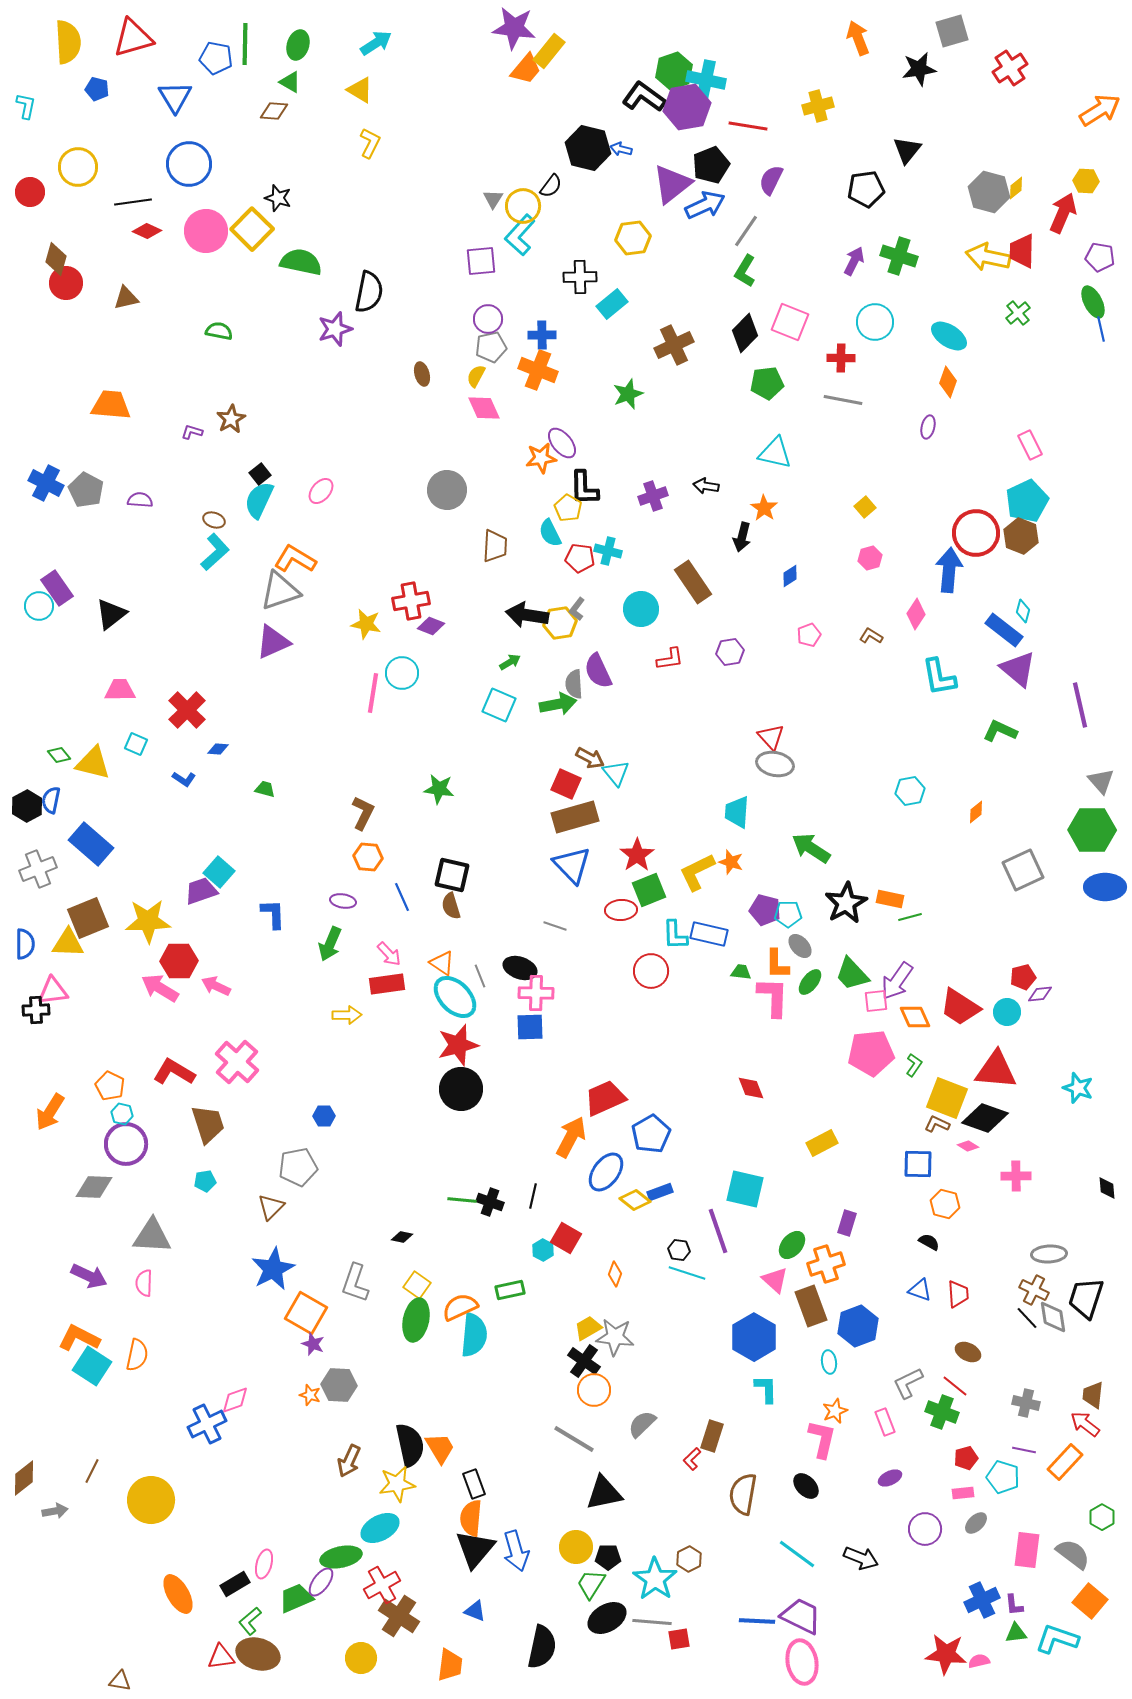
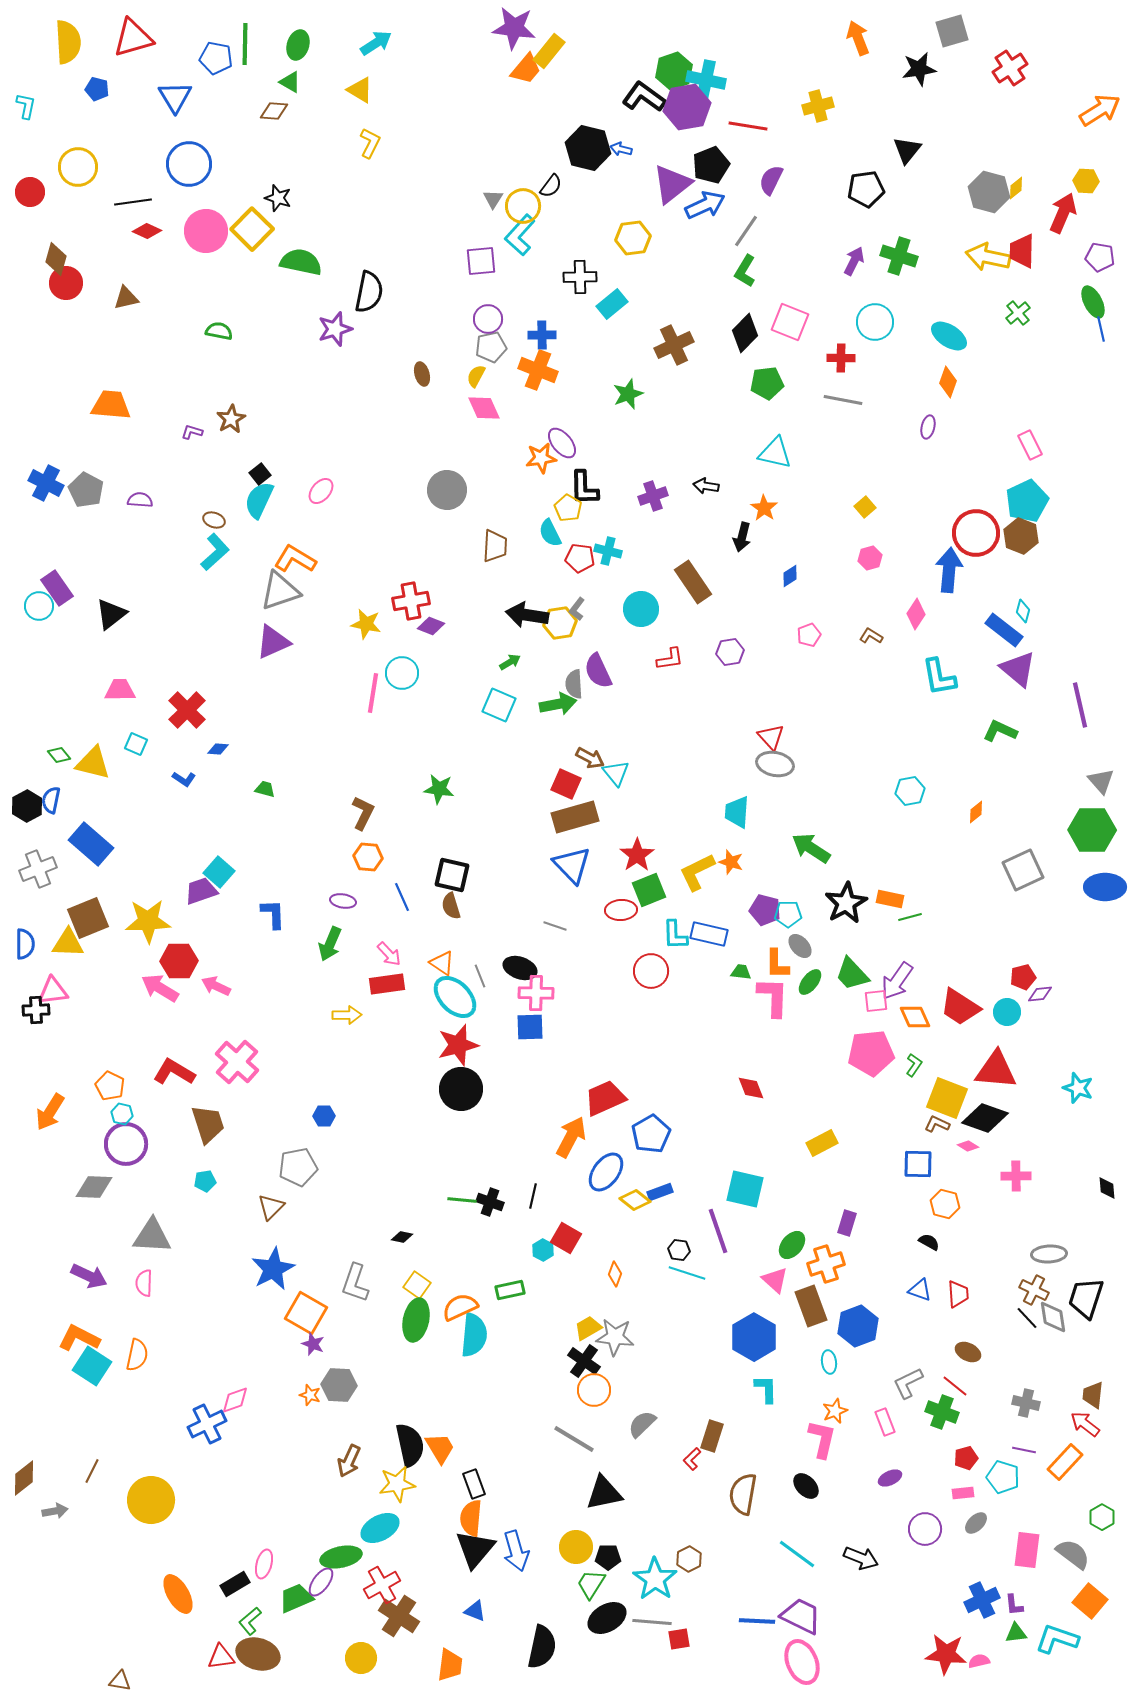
pink ellipse at (802, 1662): rotated 12 degrees counterclockwise
